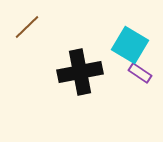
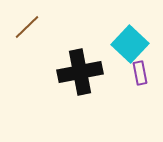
cyan square: moved 1 px up; rotated 12 degrees clockwise
purple rectangle: rotated 45 degrees clockwise
